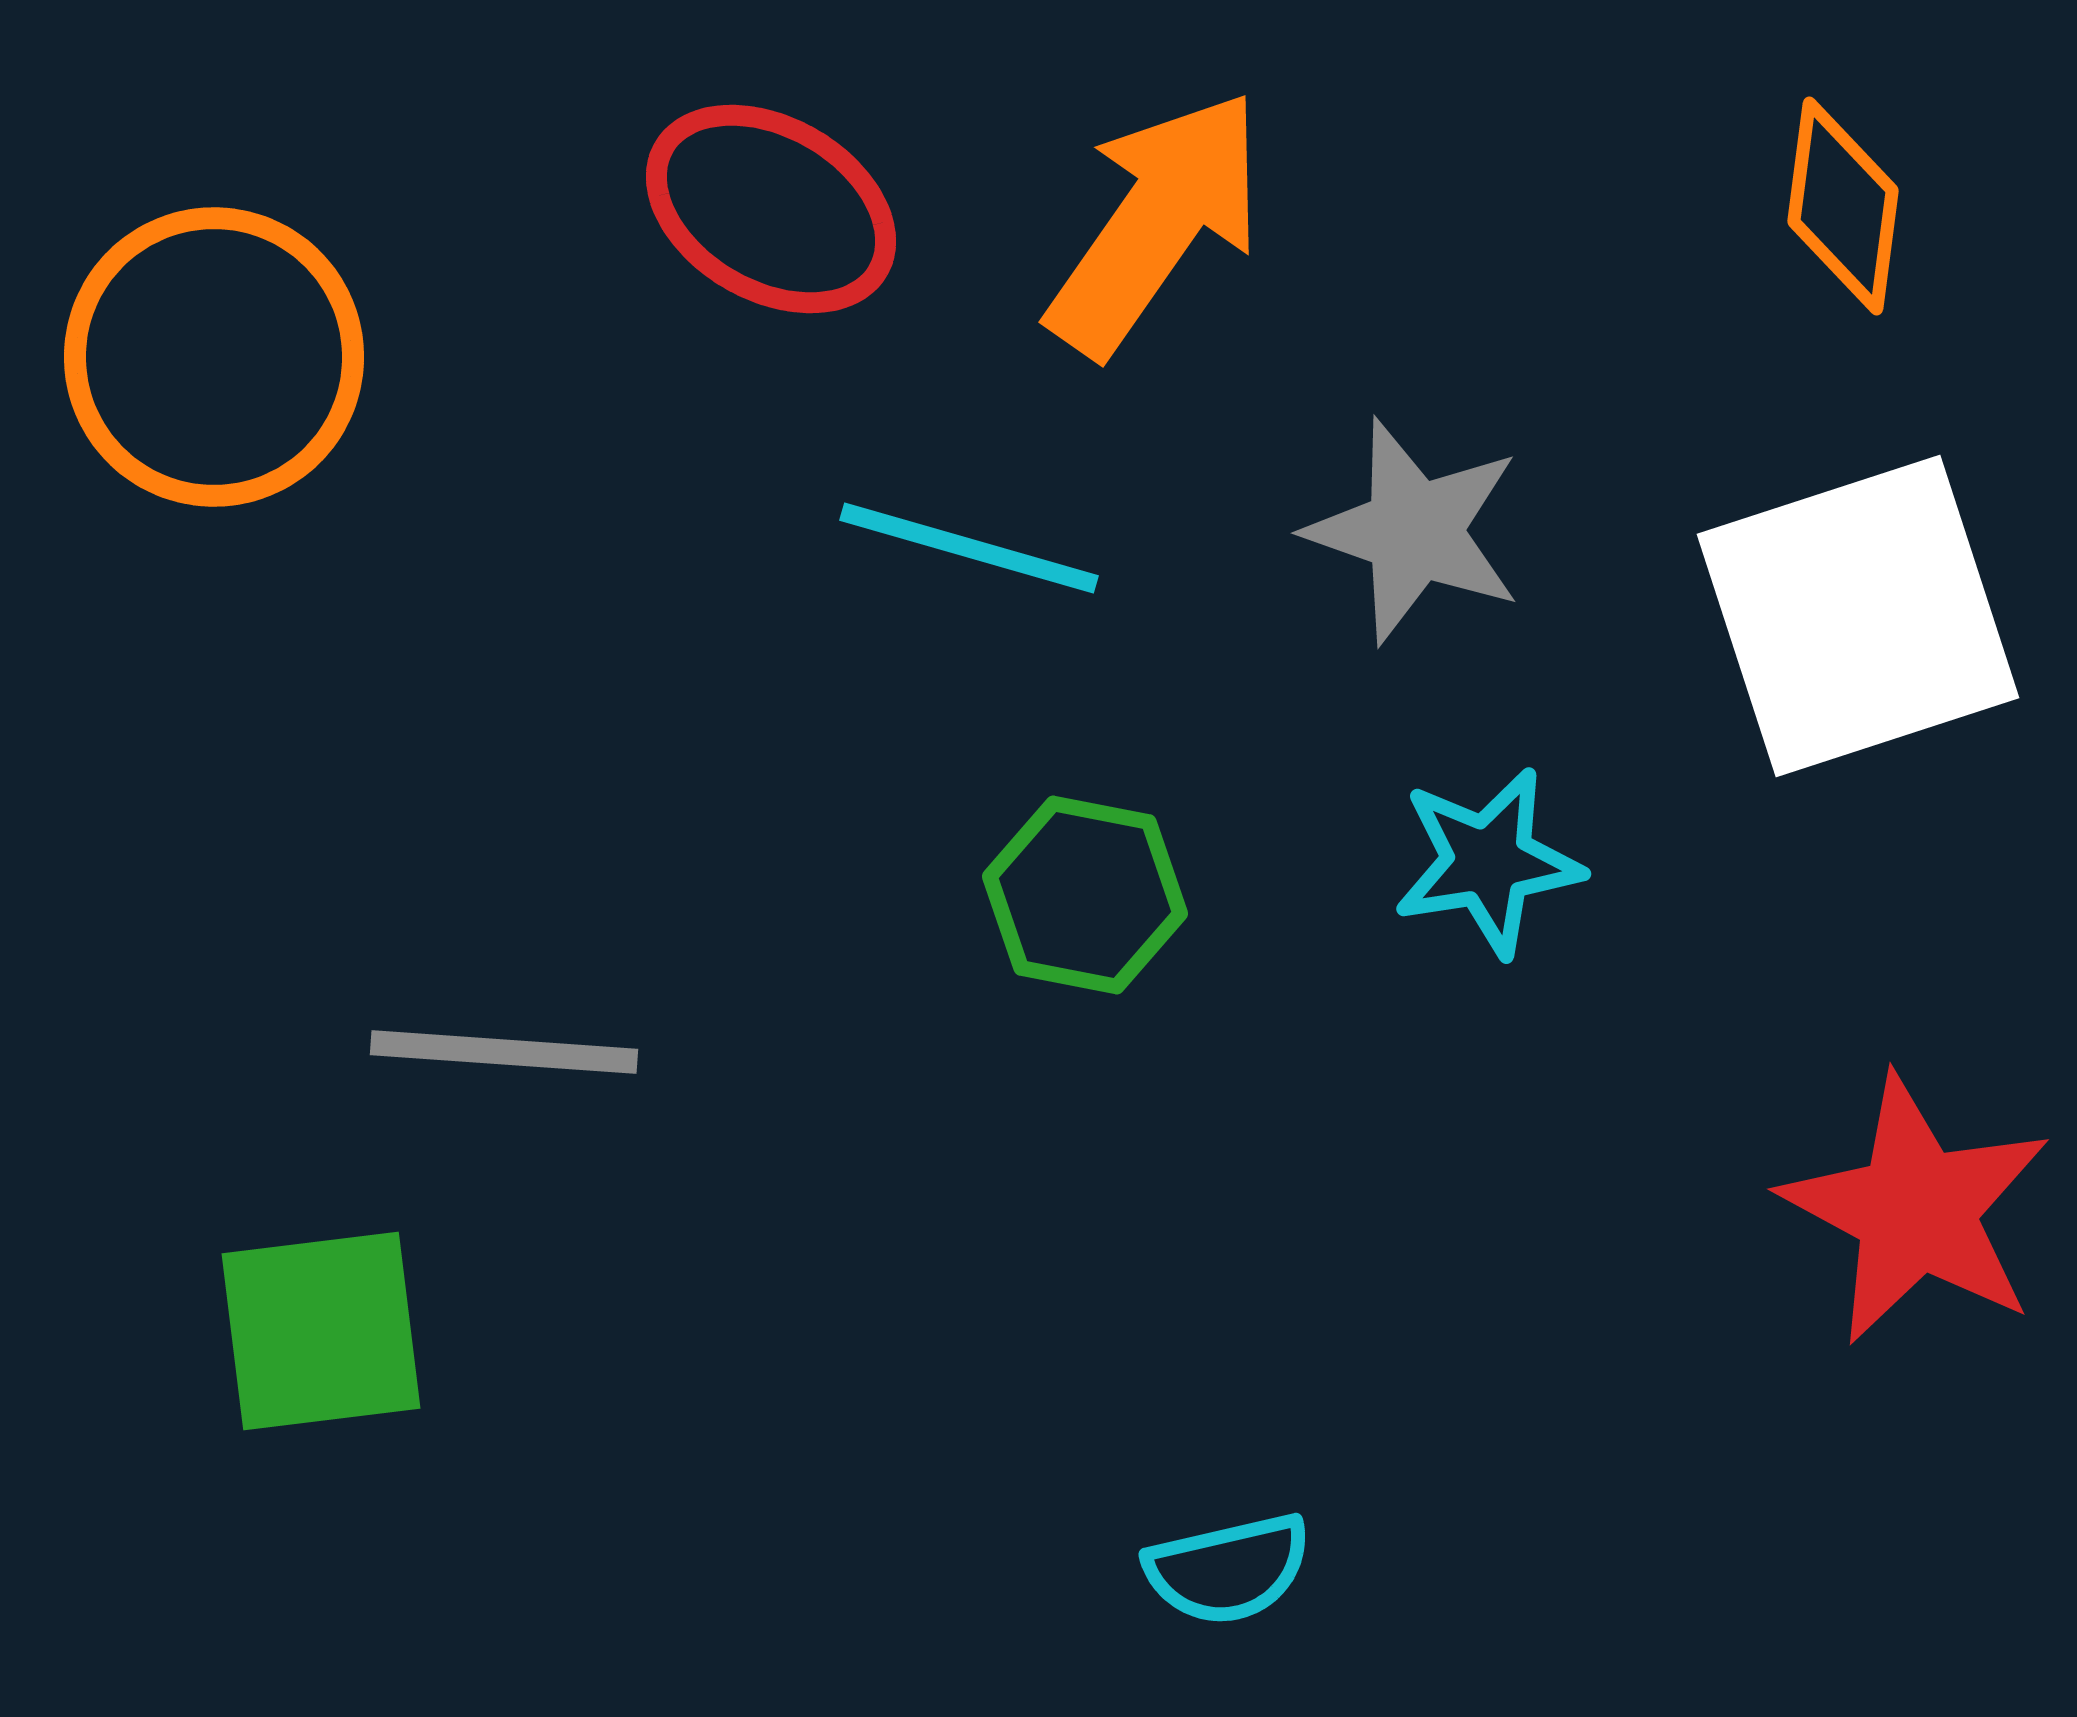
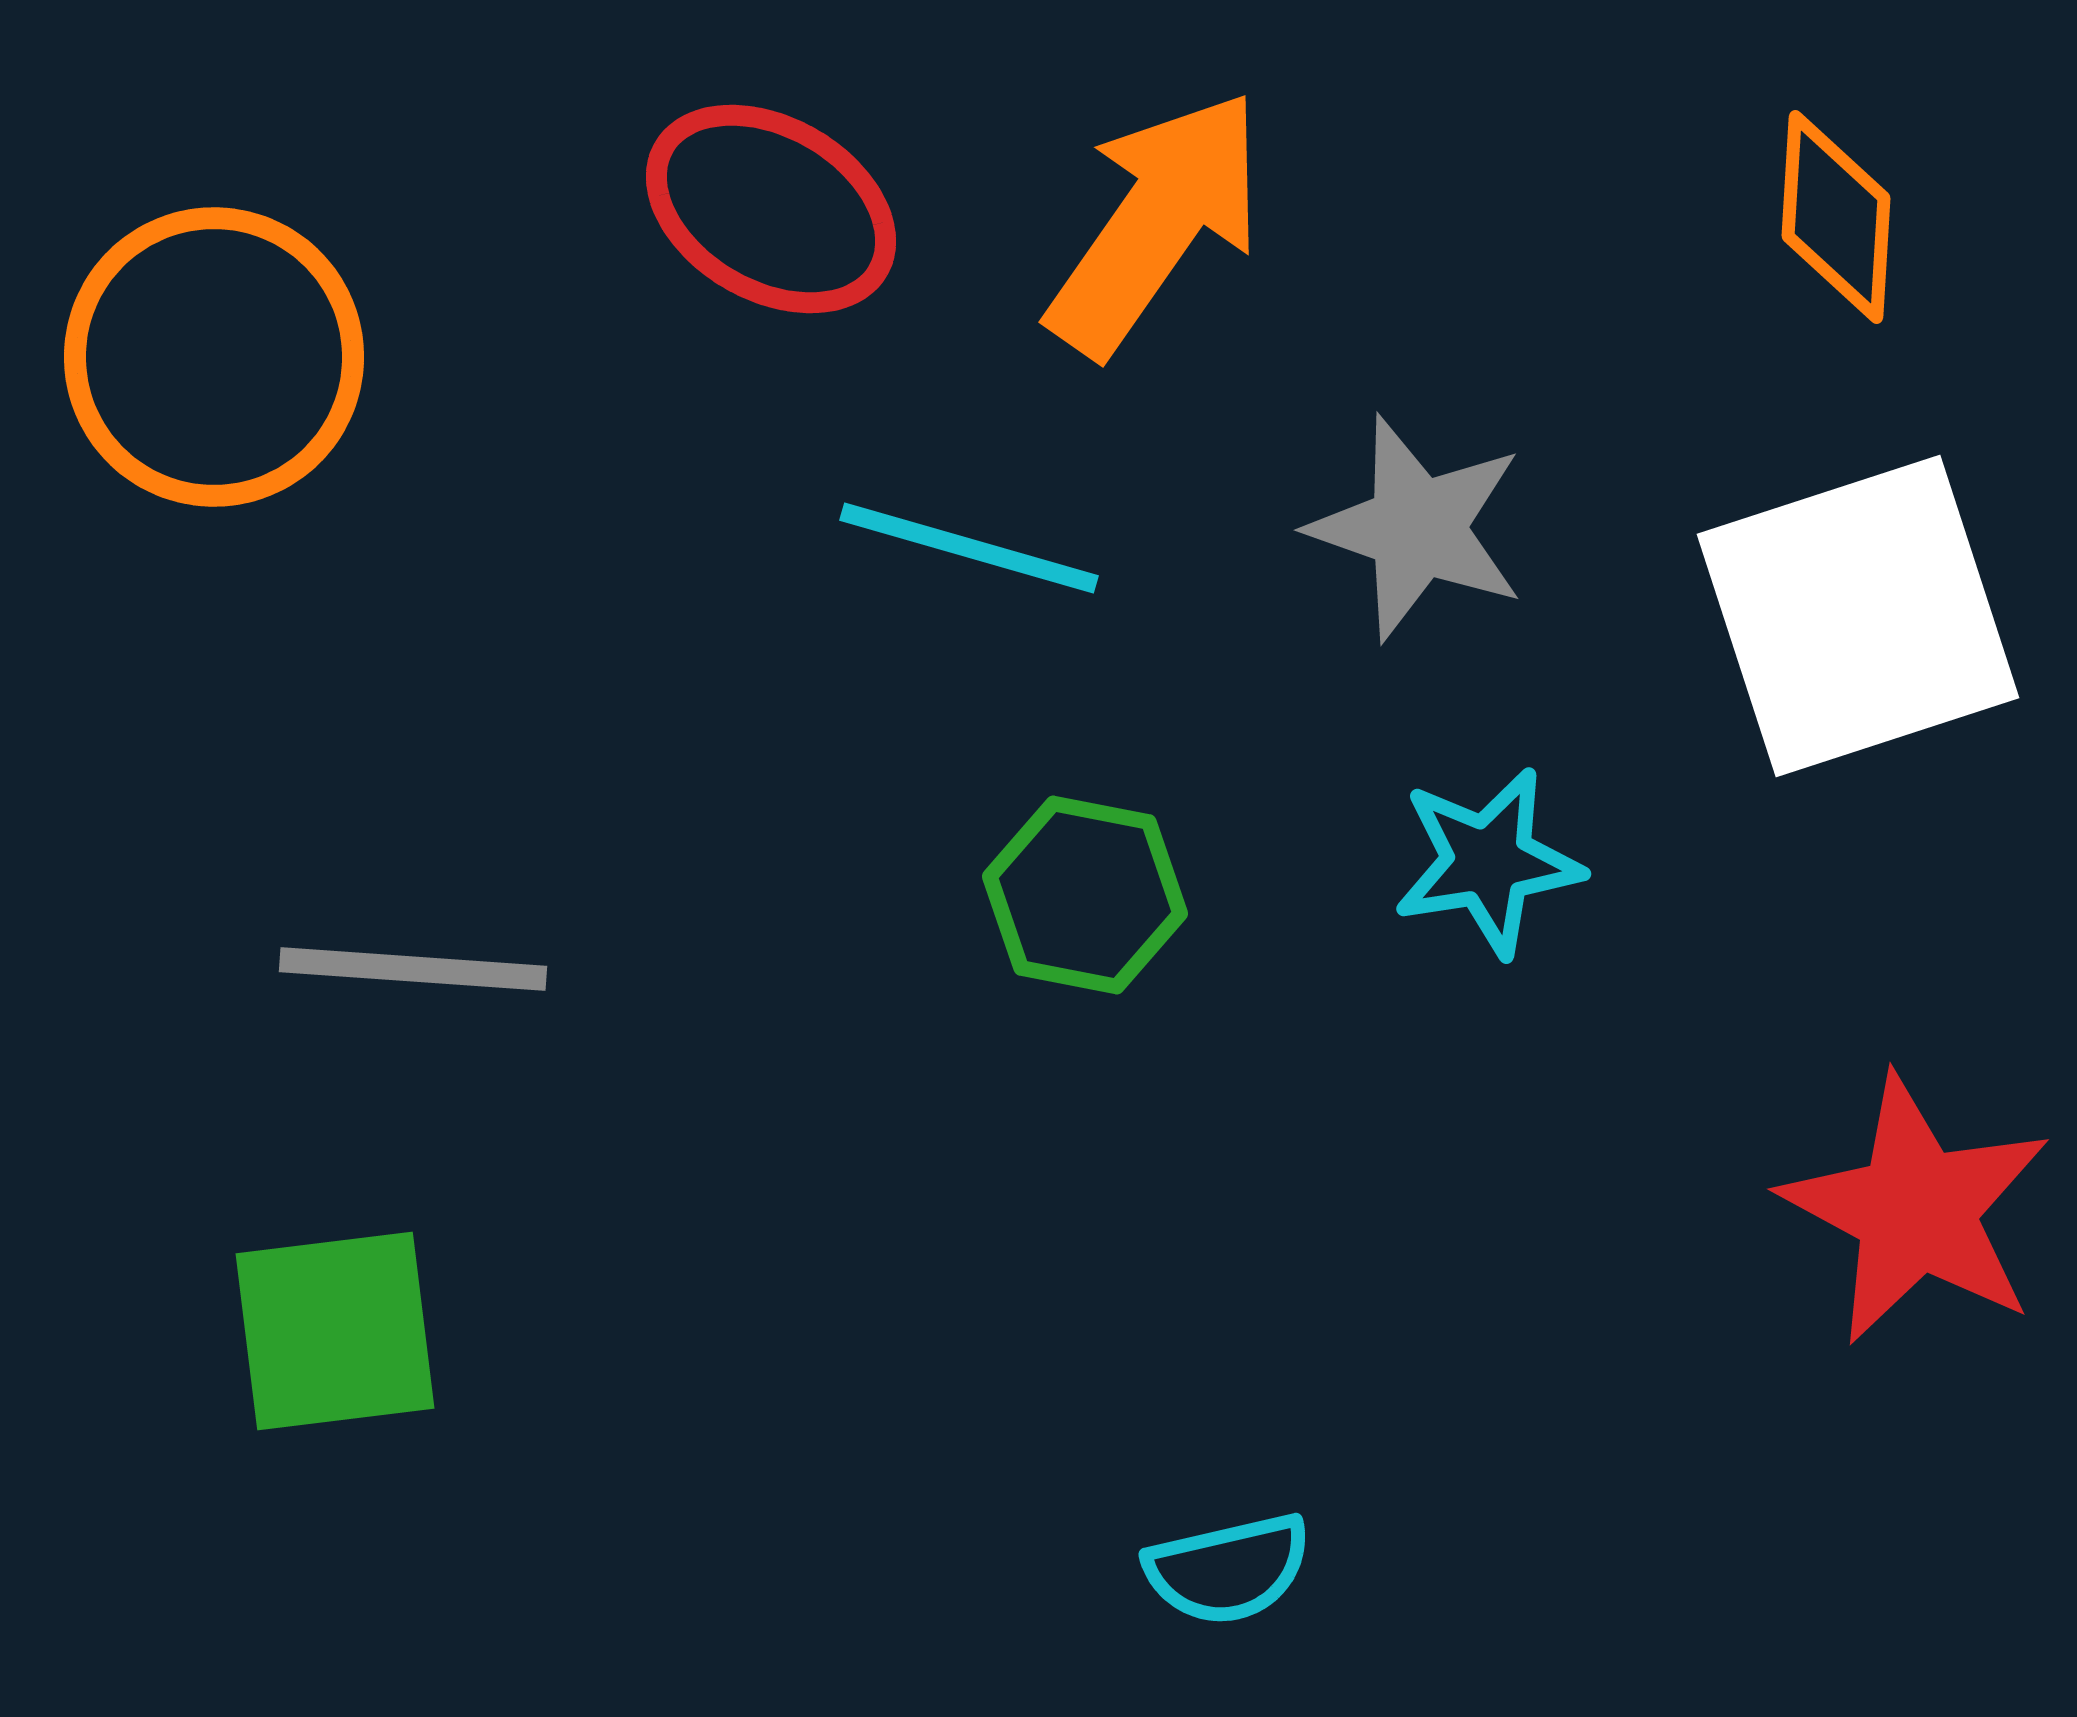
orange diamond: moved 7 px left, 11 px down; rotated 4 degrees counterclockwise
gray star: moved 3 px right, 3 px up
gray line: moved 91 px left, 83 px up
green square: moved 14 px right
